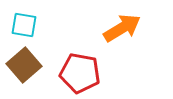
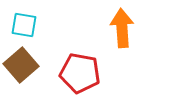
orange arrow: rotated 63 degrees counterclockwise
brown square: moved 3 px left
